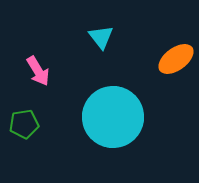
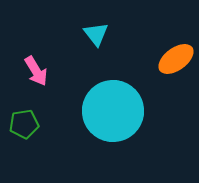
cyan triangle: moved 5 px left, 3 px up
pink arrow: moved 2 px left
cyan circle: moved 6 px up
